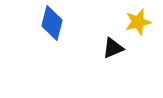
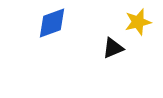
blue diamond: rotated 56 degrees clockwise
